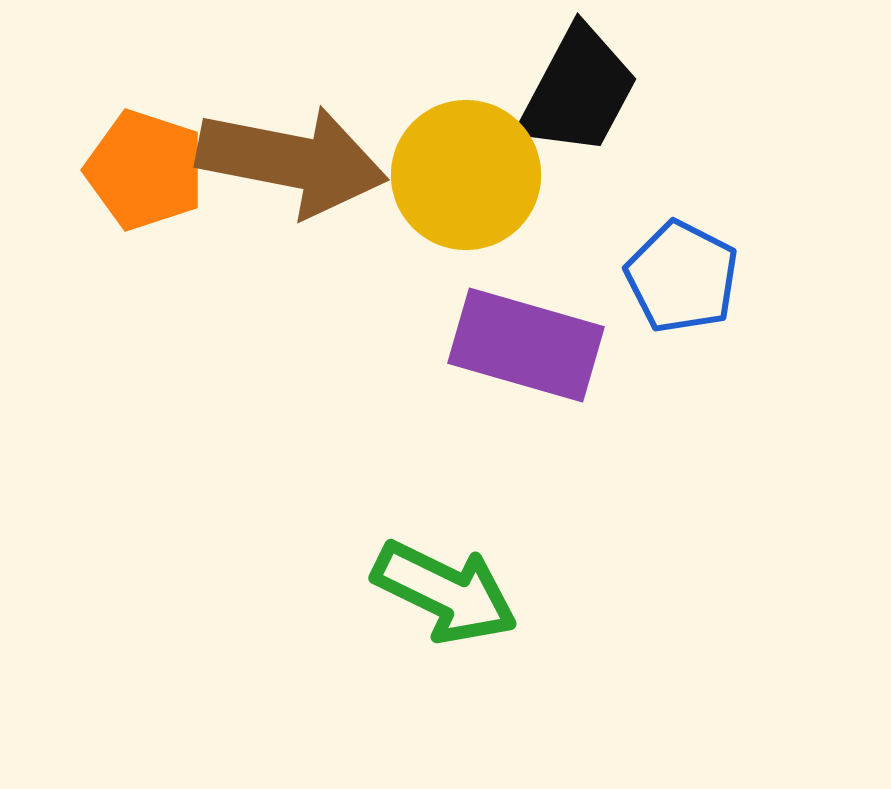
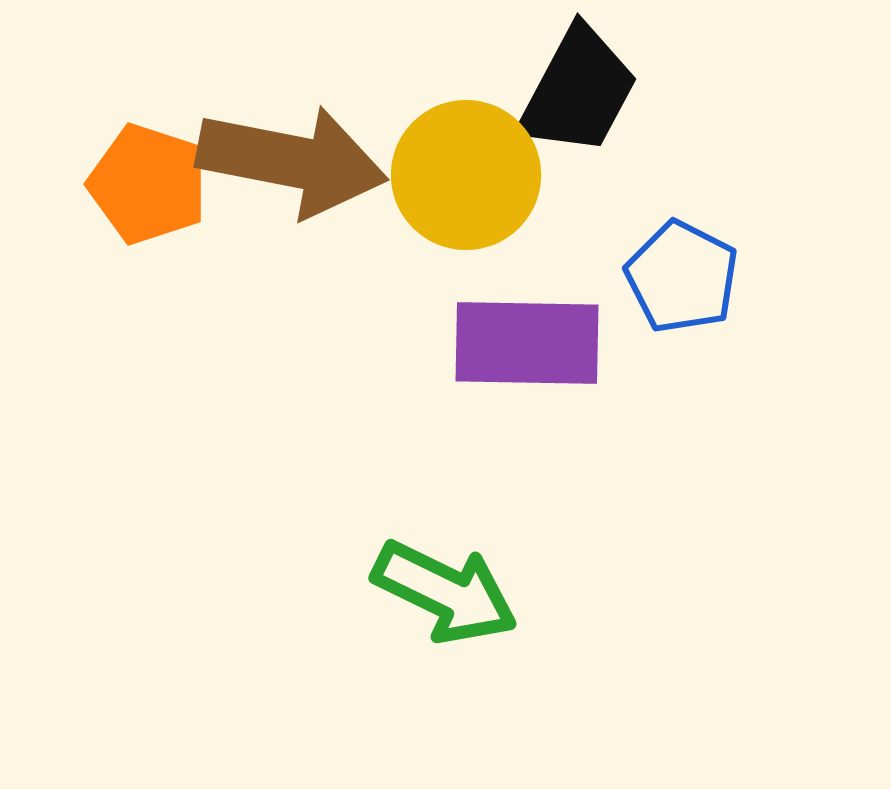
orange pentagon: moved 3 px right, 14 px down
purple rectangle: moved 1 px right, 2 px up; rotated 15 degrees counterclockwise
